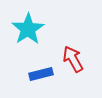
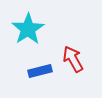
blue rectangle: moved 1 px left, 3 px up
